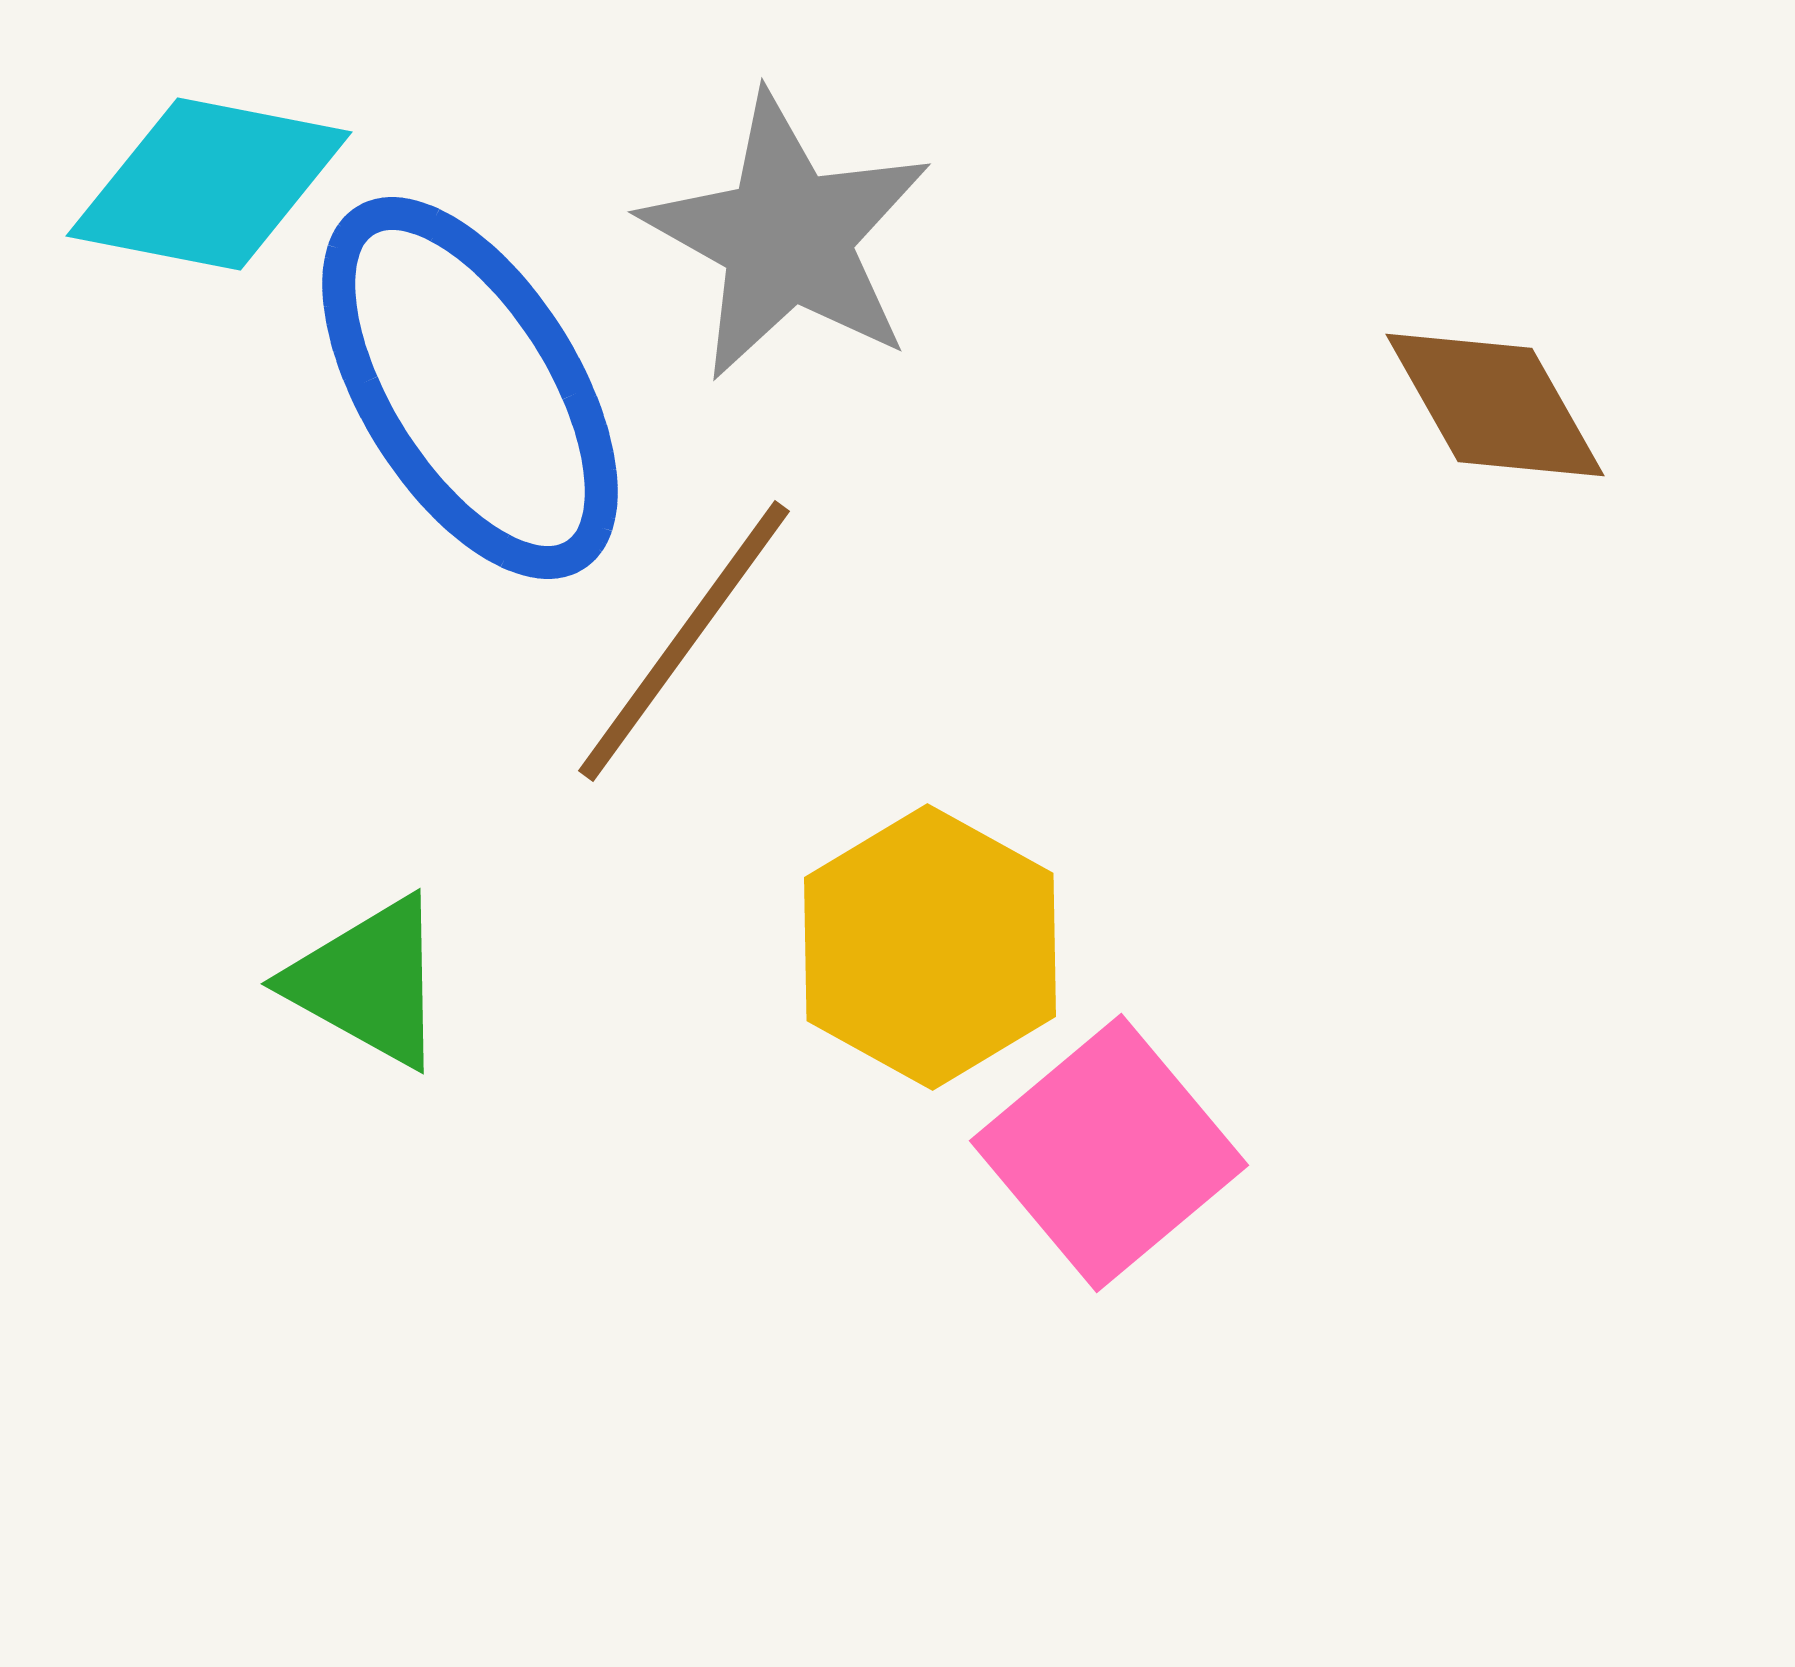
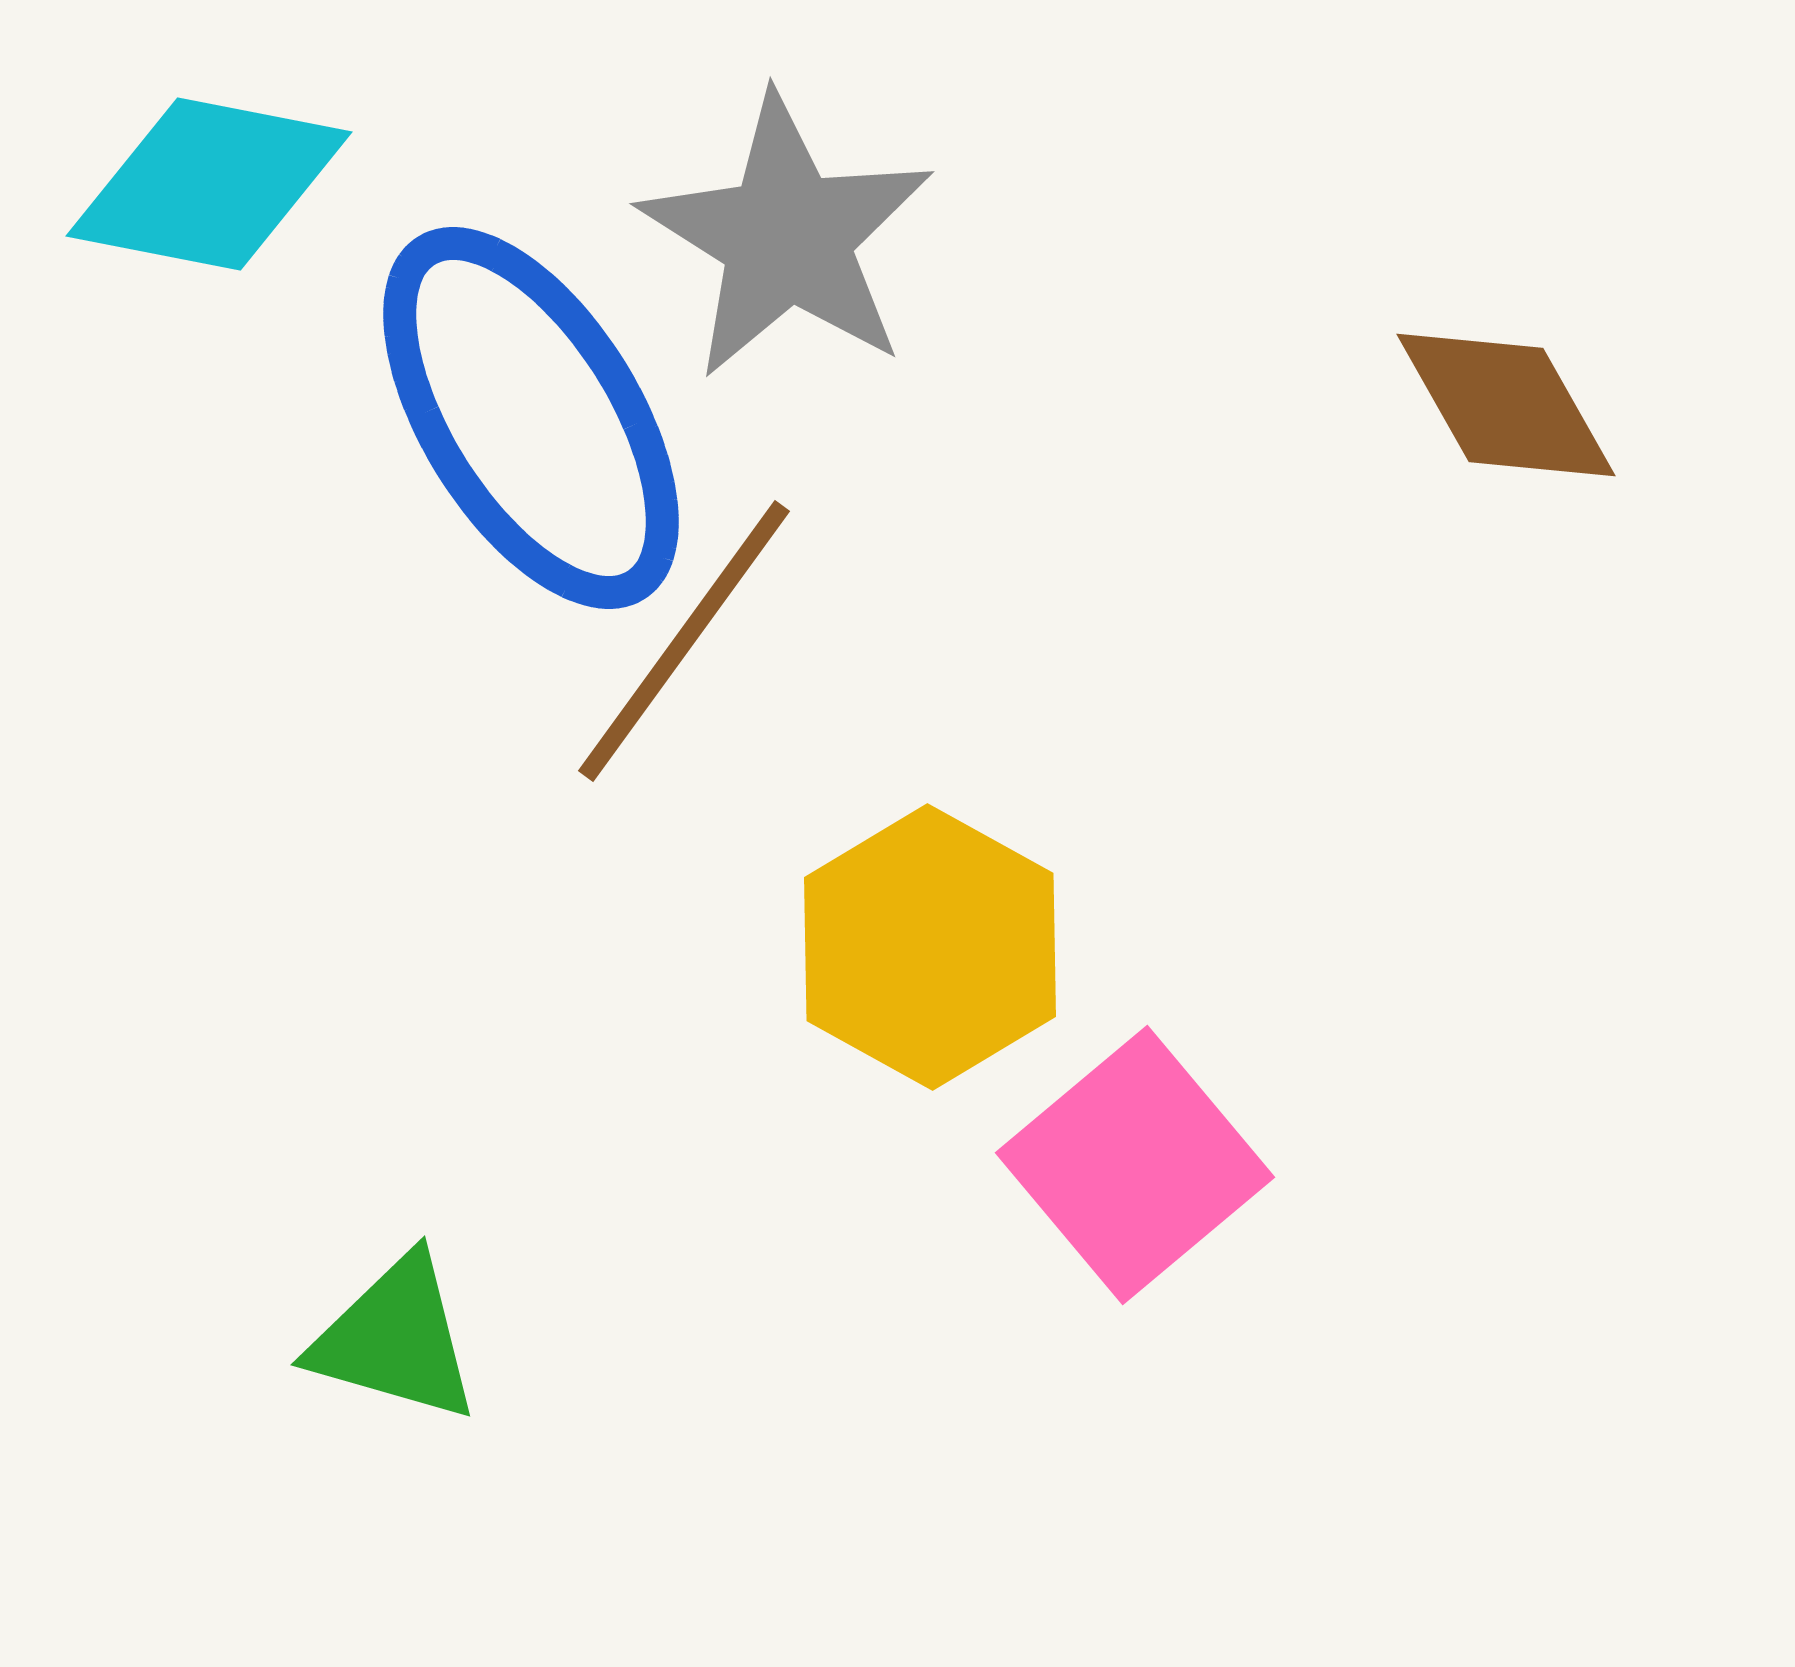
gray star: rotated 3 degrees clockwise
blue ellipse: moved 61 px right, 30 px down
brown diamond: moved 11 px right
green triangle: moved 27 px right, 357 px down; rotated 13 degrees counterclockwise
pink square: moved 26 px right, 12 px down
